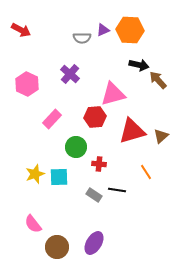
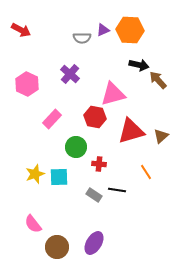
red hexagon: rotated 15 degrees clockwise
red triangle: moved 1 px left
